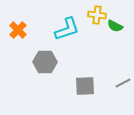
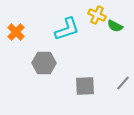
yellow cross: rotated 18 degrees clockwise
orange cross: moved 2 px left, 2 px down
gray hexagon: moved 1 px left, 1 px down
gray line: rotated 21 degrees counterclockwise
